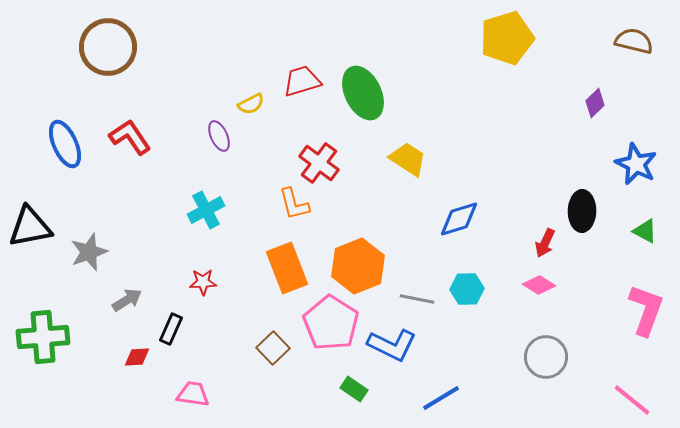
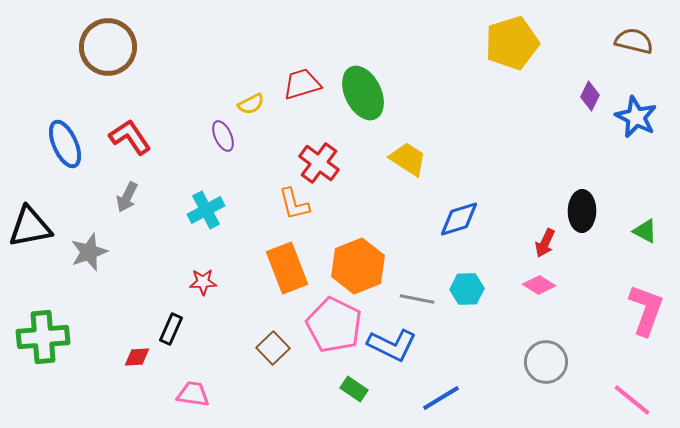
yellow pentagon: moved 5 px right, 5 px down
red trapezoid: moved 3 px down
purple diamond: moved 5 px left, 7 px up; rotated 20 degrees counterclockwise
purple ellipse: moved 4 px right
blue star: moved 47 px up
gray arrow: moved 103 px up; rotated 148 degrees clockwise
pink pentagon: moved 3 px right, 2 px down; rotated 6 degrees counterclockwise
gray circle: moved 5 px down
